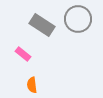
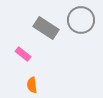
gray circle: moved 3 px right, 1 px down
gray rectangle: moved 4 px right, 3 px down
